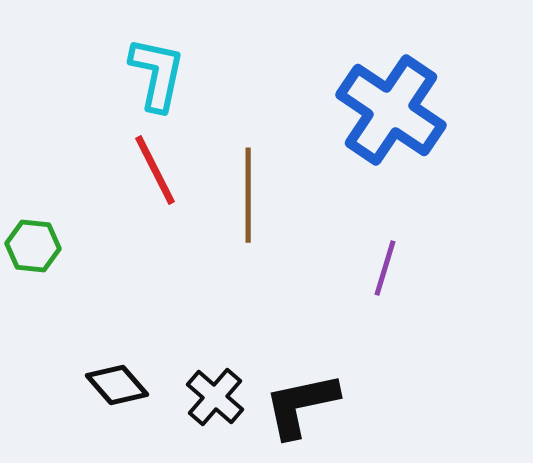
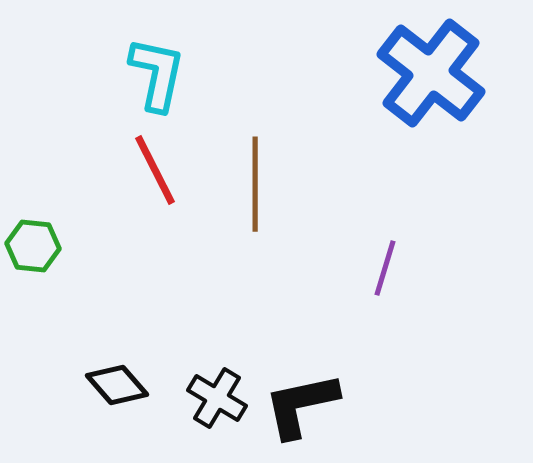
blue cross: moved 40 px right, 37 px up; rotated 4 degrees clockwise
brown line: moved 7 px right, 11 px up
black cross: moved 2 px right, 1 px down; rotated 10 degrees counterclockwise
